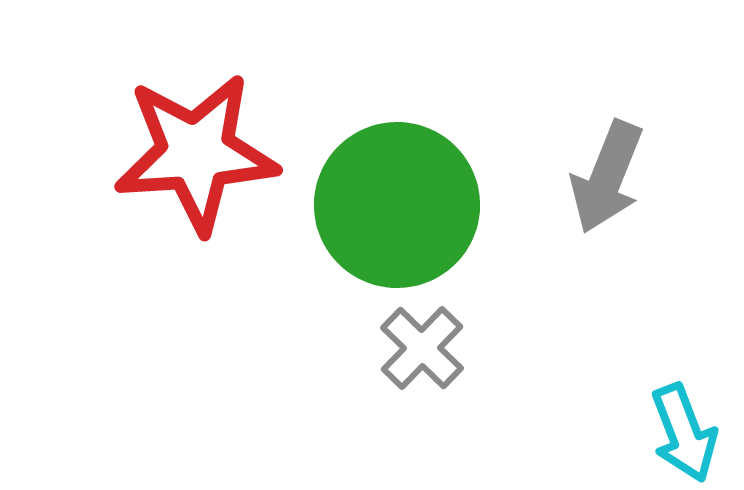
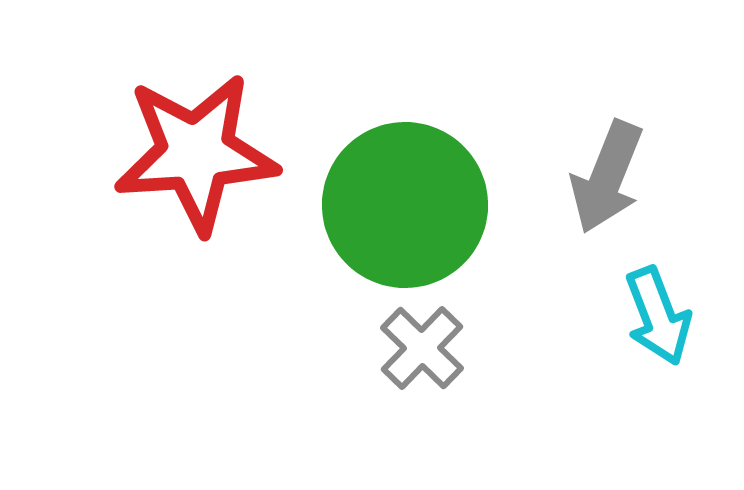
green circle: moved 8 px right
cyan arrow: moved 26 px left, 117 px up
